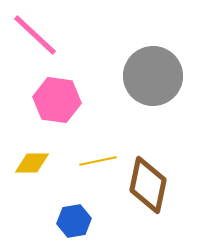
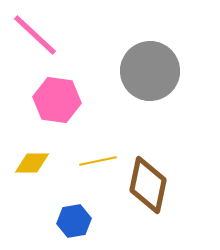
gray circle: moved 3 px left, 5 px up
